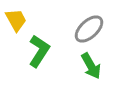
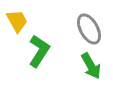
yellow trapezoid: moved 1 px right, 1 px down
gray ellipse: rotated 76 degrees counterclockwise
